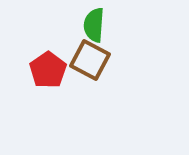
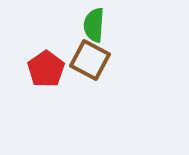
red pentagon: moved 2 px left, 1 px up
